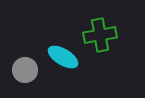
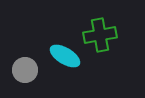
cyan ellipse: moved 2 px right, 1 px up
